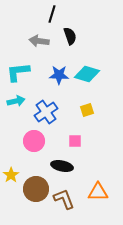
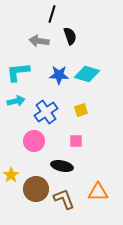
yellow square: moved 6 px left
pink square: moved 1 px right
